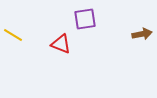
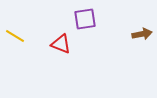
yellow line: moved 2 px right, 1 px down
